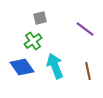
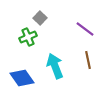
gray square: rotated 32 degrees counterclockwise
green cross: moved 5 px left, 4 px up; rotated 12 degrees clockwise
blue diamond: moved 11 px down
brown line: moved 11 px up
